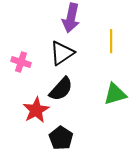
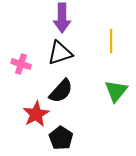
purple arrow: moved 9 px left; rotated 12 degrees counterclockwise
black triangle: moved 2 px left; rotated 16 degrees clockwise
pink cross: moved 2 px down
black semicircle: moved 2 px down
green triangle: moved 1 px right, 3 px up; rotated 35 degrees counterclockwise
red star: moved 4 px down
